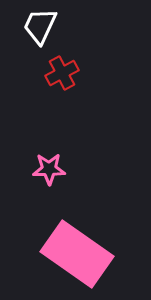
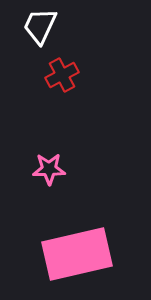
red cross: moved 2 px down
pink rectangle: rotated 48 degrees counterclockwise
